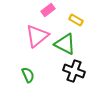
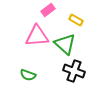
pink triangle: rotated 35 degrees clockwise
green triangle: rotated 15 degrees clockwise
green semicircle: rotated 133 degrees clockwise
